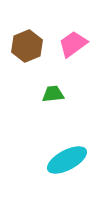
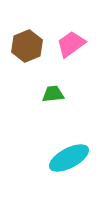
pink trapezoid: moved 2 px left
cyan ellipse: moved 2 px right, 2 px up
